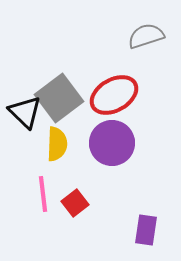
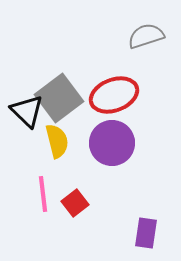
red ellipse: rotated 9 degrees clockwise
black triangle: moved 2 px right, 1 px up
yellow semicircle: moved 3 px up; rotated 16 degrees counterclockwise
purple rectangle: moved 3 px down
